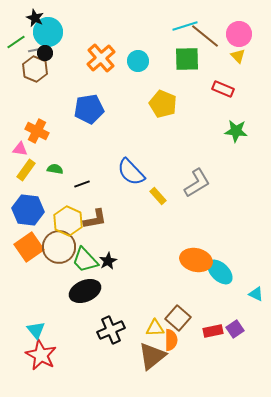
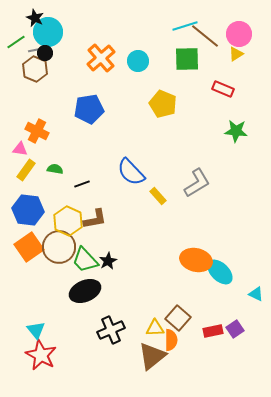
yellow triangle at (238, 56): moved 2 px left, 2 px up; rotated 42 degrees clockwise
